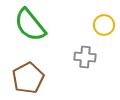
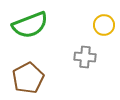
green semicircle: rotated 72 degrees counterclockwise
